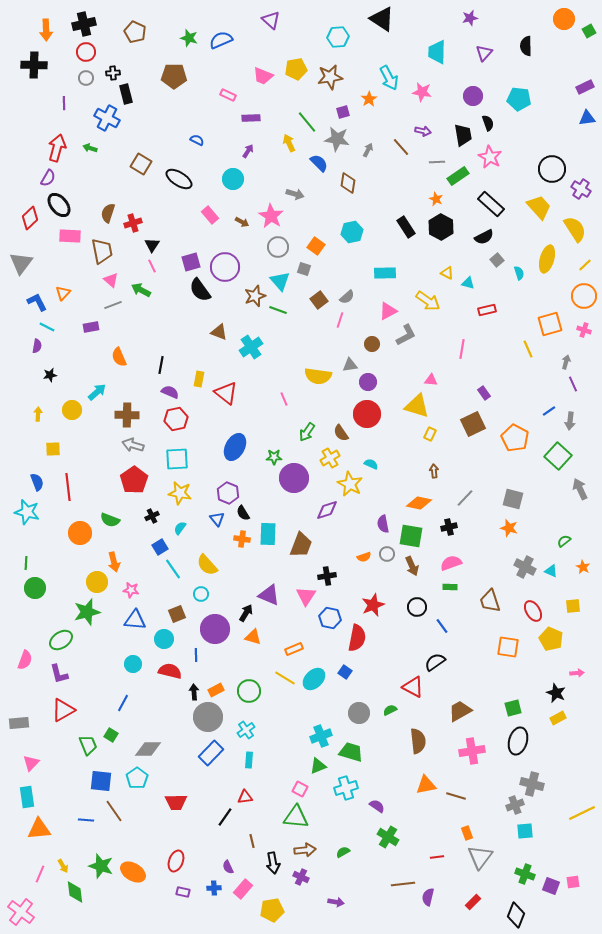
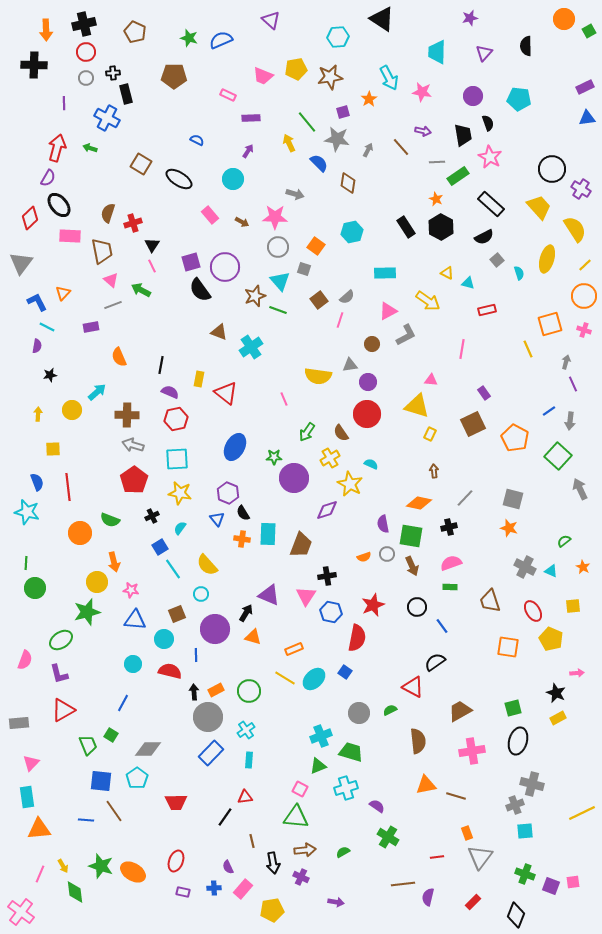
pink star at (271, 216): moved 4 px right, 1 px down; rotated 30 degrees counterclockwise
blue hexagon at (330, 618): moved 1 px right, 6 px up
